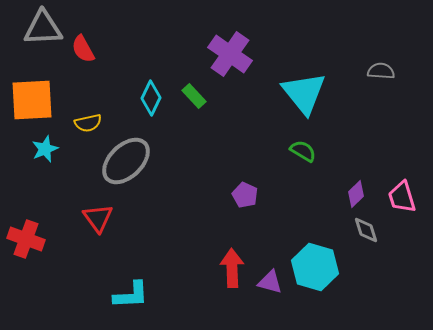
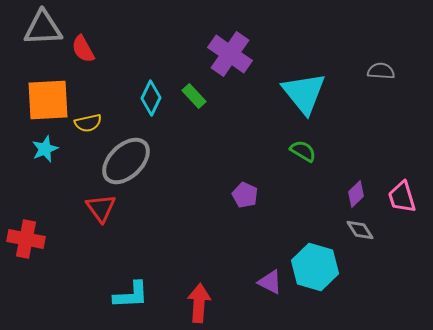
orange square: moved 16 px right
red triangle: moved 3 px right, 10 px up
gray diamond: moved 6 px left; rotated 16 degrees counterclockwise
red cross: rotated 9 degrees counterclockwise
red arrow: moved 33 px left, 35 px down; rotated 6 degrees clockwise
purple triangle: rotated 12 degrees clockwise
